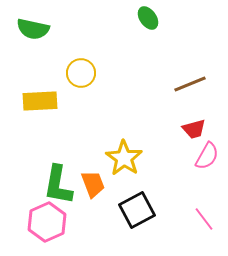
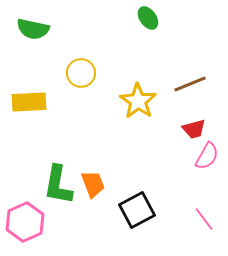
yellow rectangle: moved 11 px left, 1 px down
yellow star: moved 14 px right, 57 px up
pink hexagon: moved 22 px left
